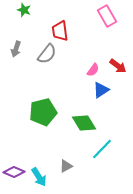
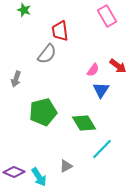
gray arrow: moved 30 px down
blue triangle: rotated 24 degrees counterclockwise
